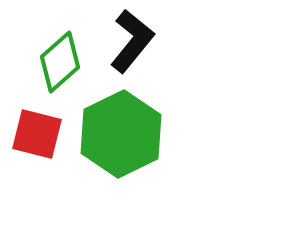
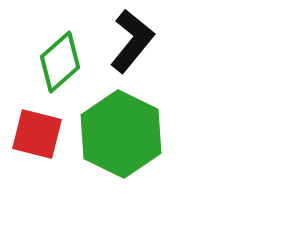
green hexagon: rotated 8 degrees counterclockwise
